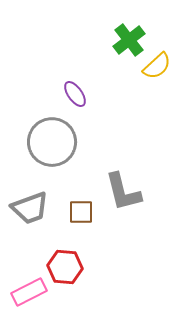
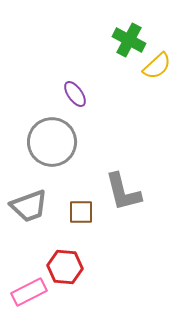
green cross: rotated 24 degrees counterclockwise
gray trapezoid: moved 1 px left, 2 px up
